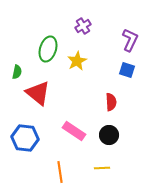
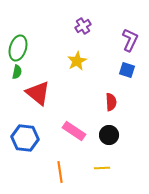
green ellipse: moved 30 px left, 1 px up
